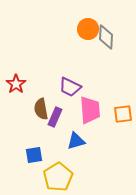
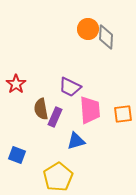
blue square: moved 17 px left; rotated 30 degrees clockwise
